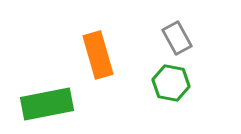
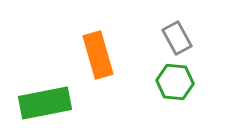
green hexagon: moved 4 px right, 1 px up; rotated 6 degrees counterclockwise
green rectangle: moved 2 px left, 1 px up
